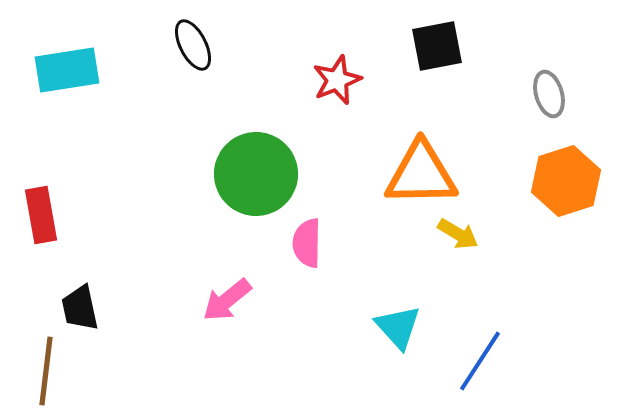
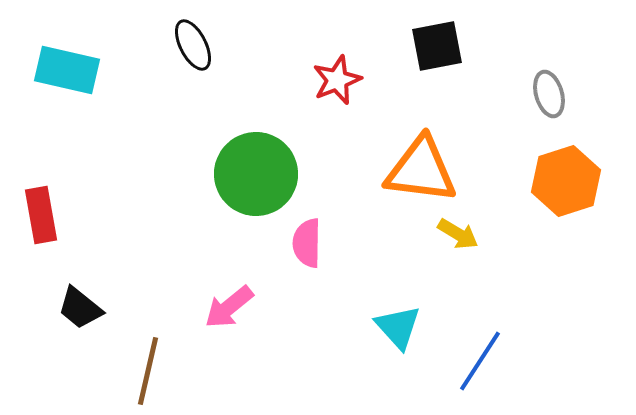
cyan rectangle: rotated 22 degrees clockwise
orange triangle: moved 4 px up; rotated 8 degrees clockwise
pink arrow: moved 2 px right, 7 px down
black trapezoid: rotated 39 degrees counterclockwise
brown line: moved 102 px right; rotated 6 degrees clockwise
